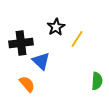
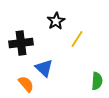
black star: moved 6 px up
blue triangle: moved 3 px right, 7 px down
orange semicircle: moved 1 px left
